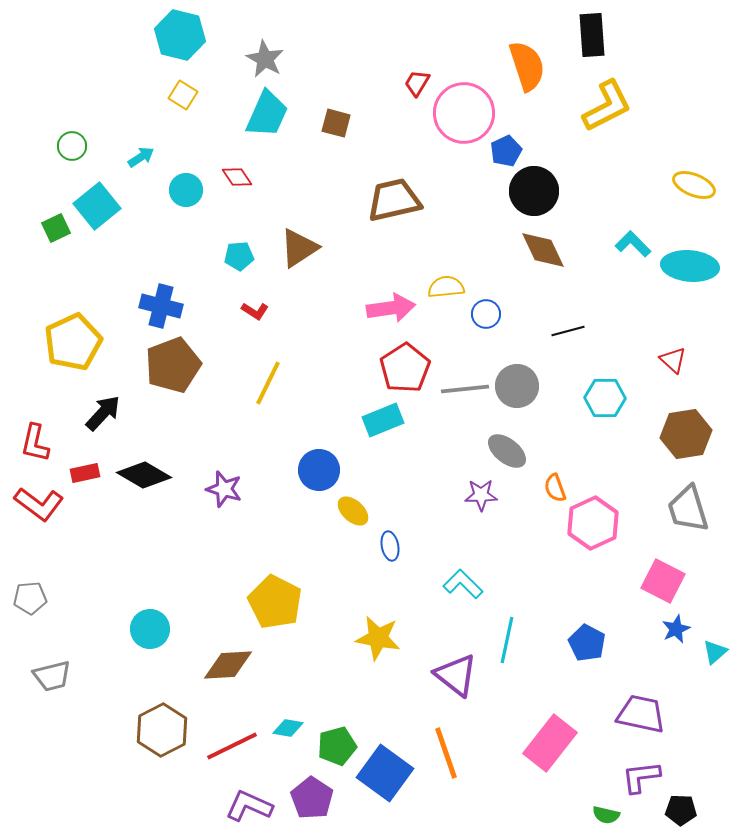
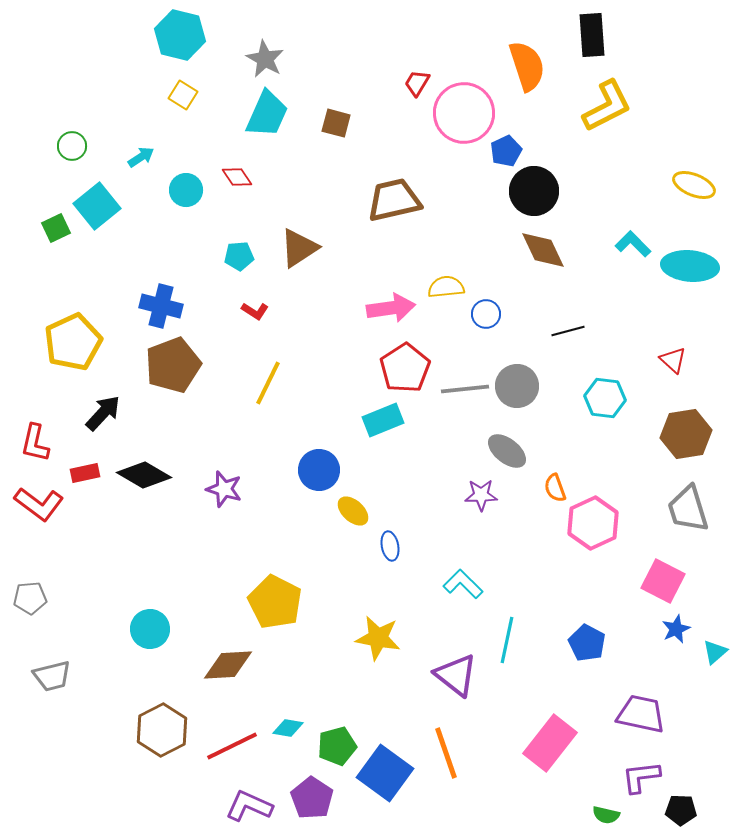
cyan hexagon at (605, 398): rotated 6 degrees clockwise
